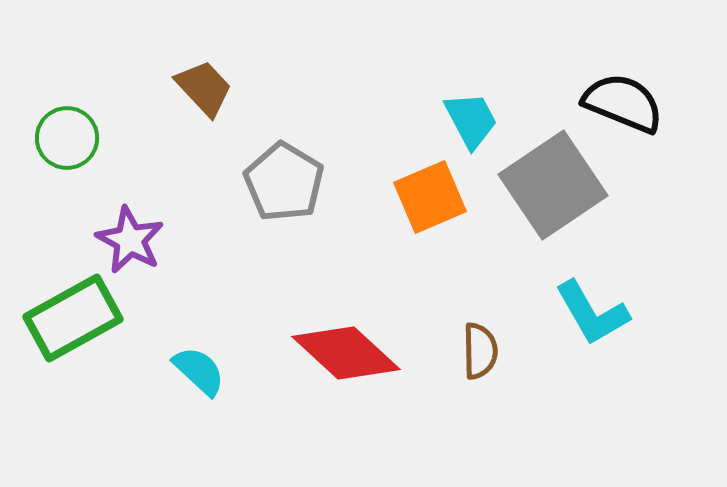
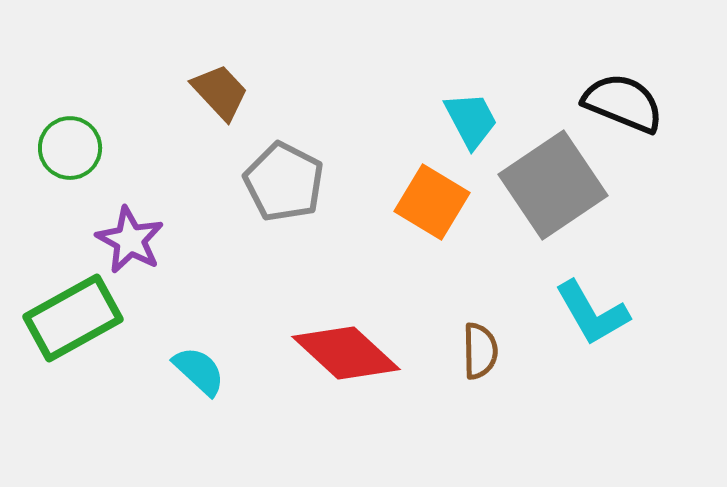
brown trapezoid: moved 16 px right, 4 px down
green circle: moved 3 px right, 10 px down
gray pentagon: rotated 4 degrees counterclockwise
orange square: moved 2 px right, 5 px down; rotated 36 degrees counterclockwise
